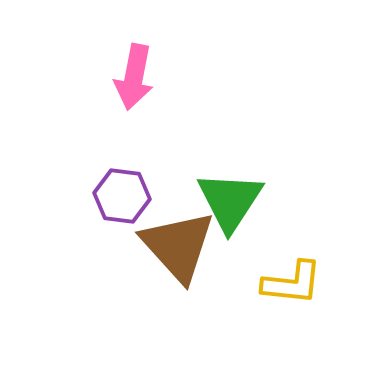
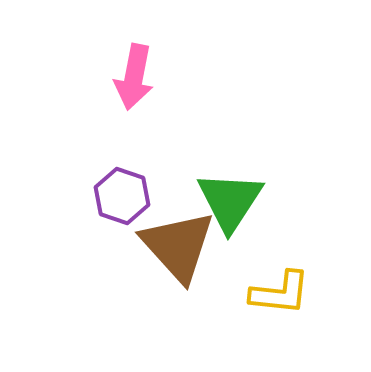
purple hexagon: rotated 12 degrees clockwise
yellow L-shape: moved 12 px left, 10 px down
